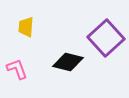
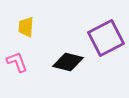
purple square: rotated 15 degrees clockwise
pink L-shape: moved 7 px up
